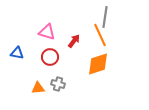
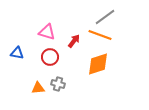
gray line: rotated 45 degrees clockwise
orange line: rotated 45 degrees counterclockwise
